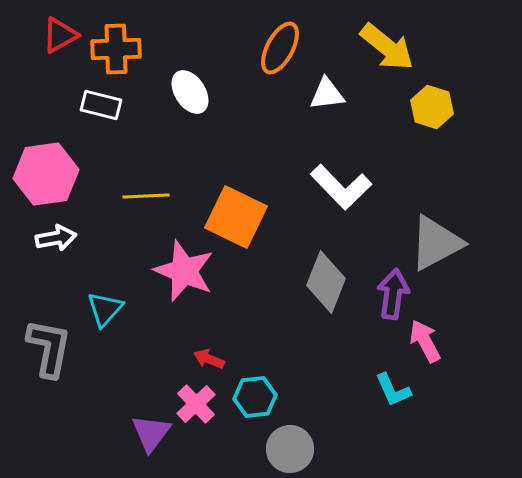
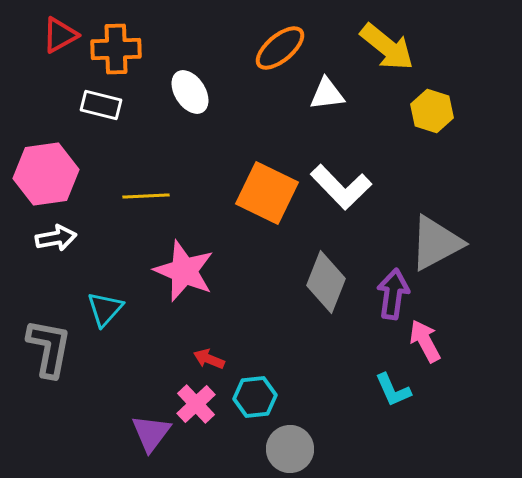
orange ellipse: rotated 22 degrees clockwise
yellow hexagon: moved 4 px down
orange square: moved 31 px right, 24 px up
